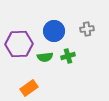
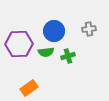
gray cross: moved 2 px right
green semicircle: moved 1 px right, 5 px up
